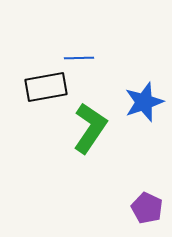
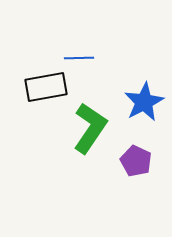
blue star: rotated 9 degrees counterclockwise
purple pentagon: moved 11 px left, 47 px up
